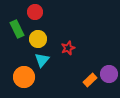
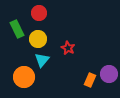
red circle: moved 4 px right, 1 px down
red star: rotated 24 degrees counterclockwise
orange rectangle: rotated 24 degrees counterclockwise
